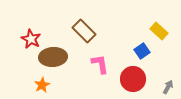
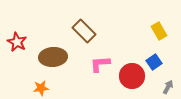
yellow rectangle: rotated 18 degrees clockwise
red star: moved 14 px left, 3 px down
blue square: moved 12 px right, 11 px down
pink L-shape: rotated 85 degrees counterclockwise
red circle: moved 1 px left, 3 px up
orange star: moved 1 px left, 3 px down; rotated 21 degrees clockwise
